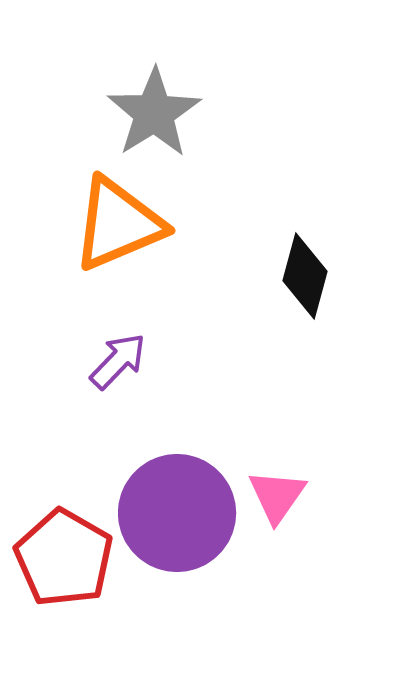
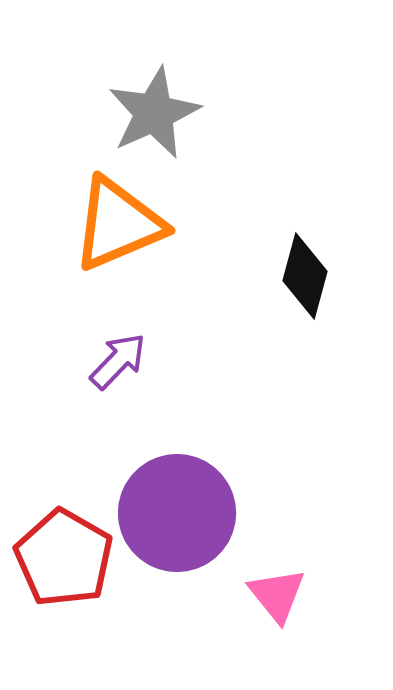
gray star: rotated 8 degrees clockwise
pink triangle: moved 99 px down; rotated 14 degrees counterclockwise
